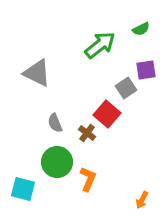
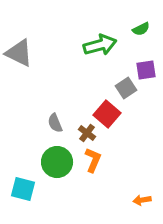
green arrow: rotated 24 degrees clockwise
gray triangle: moved 18 px left, 20 px up
orange L-shape: moved 5 px right, 19 px up
orange arrow: rotated 54 degrees clockwise
